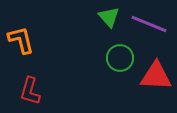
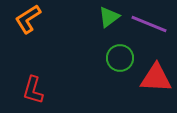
green triangle: rotated 35 degrees clockwise
orange L-shape: moved 7 px right, 21 px up; rotated 108 degrees counterclockwise
red triangle: moved 2 px down
red L-shape: moved 3 px right, 1 px up
